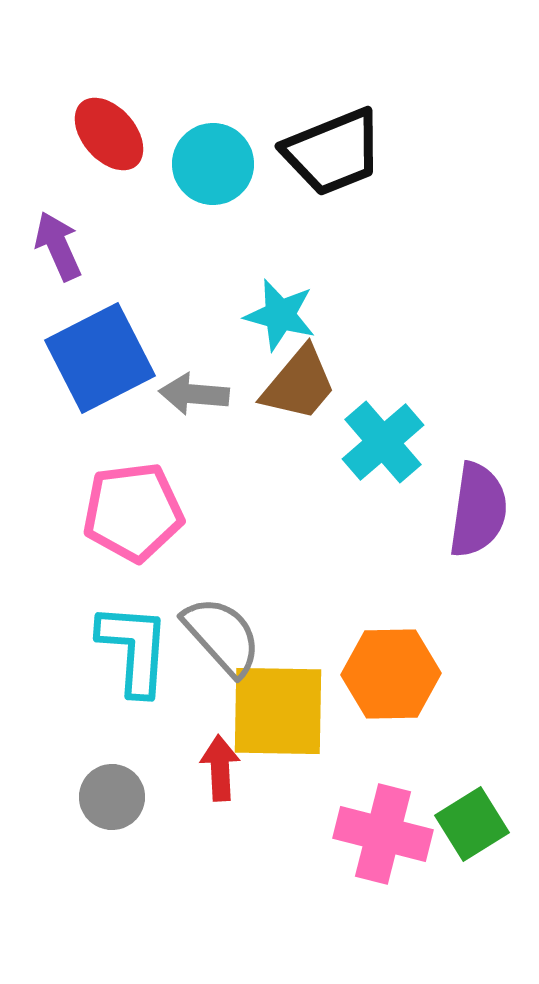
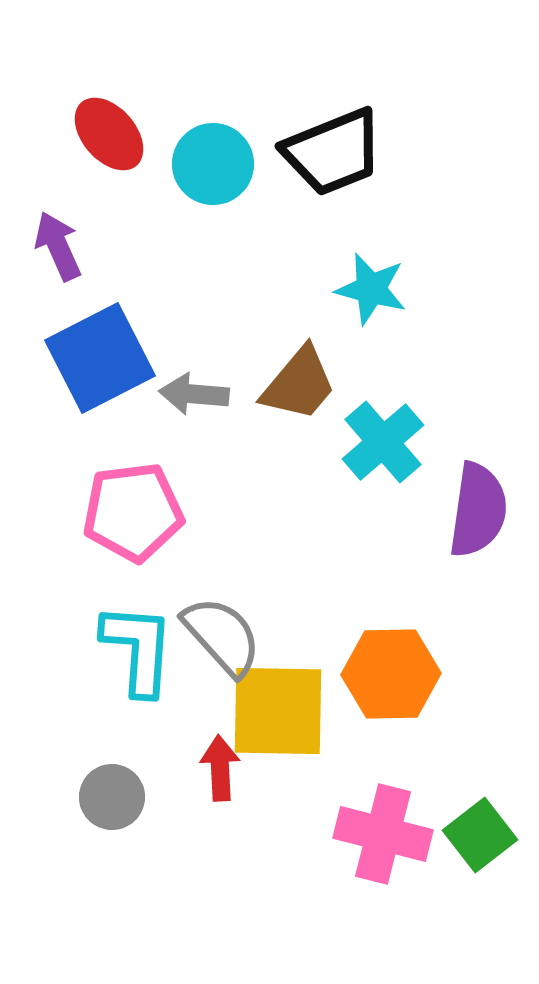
cyan star: moved 91 px right, 26 px up
cyan L-shape: moved 4 px right
green square: moved 8 px right, 11 px down; rotated 6 degrees counterclockwise
